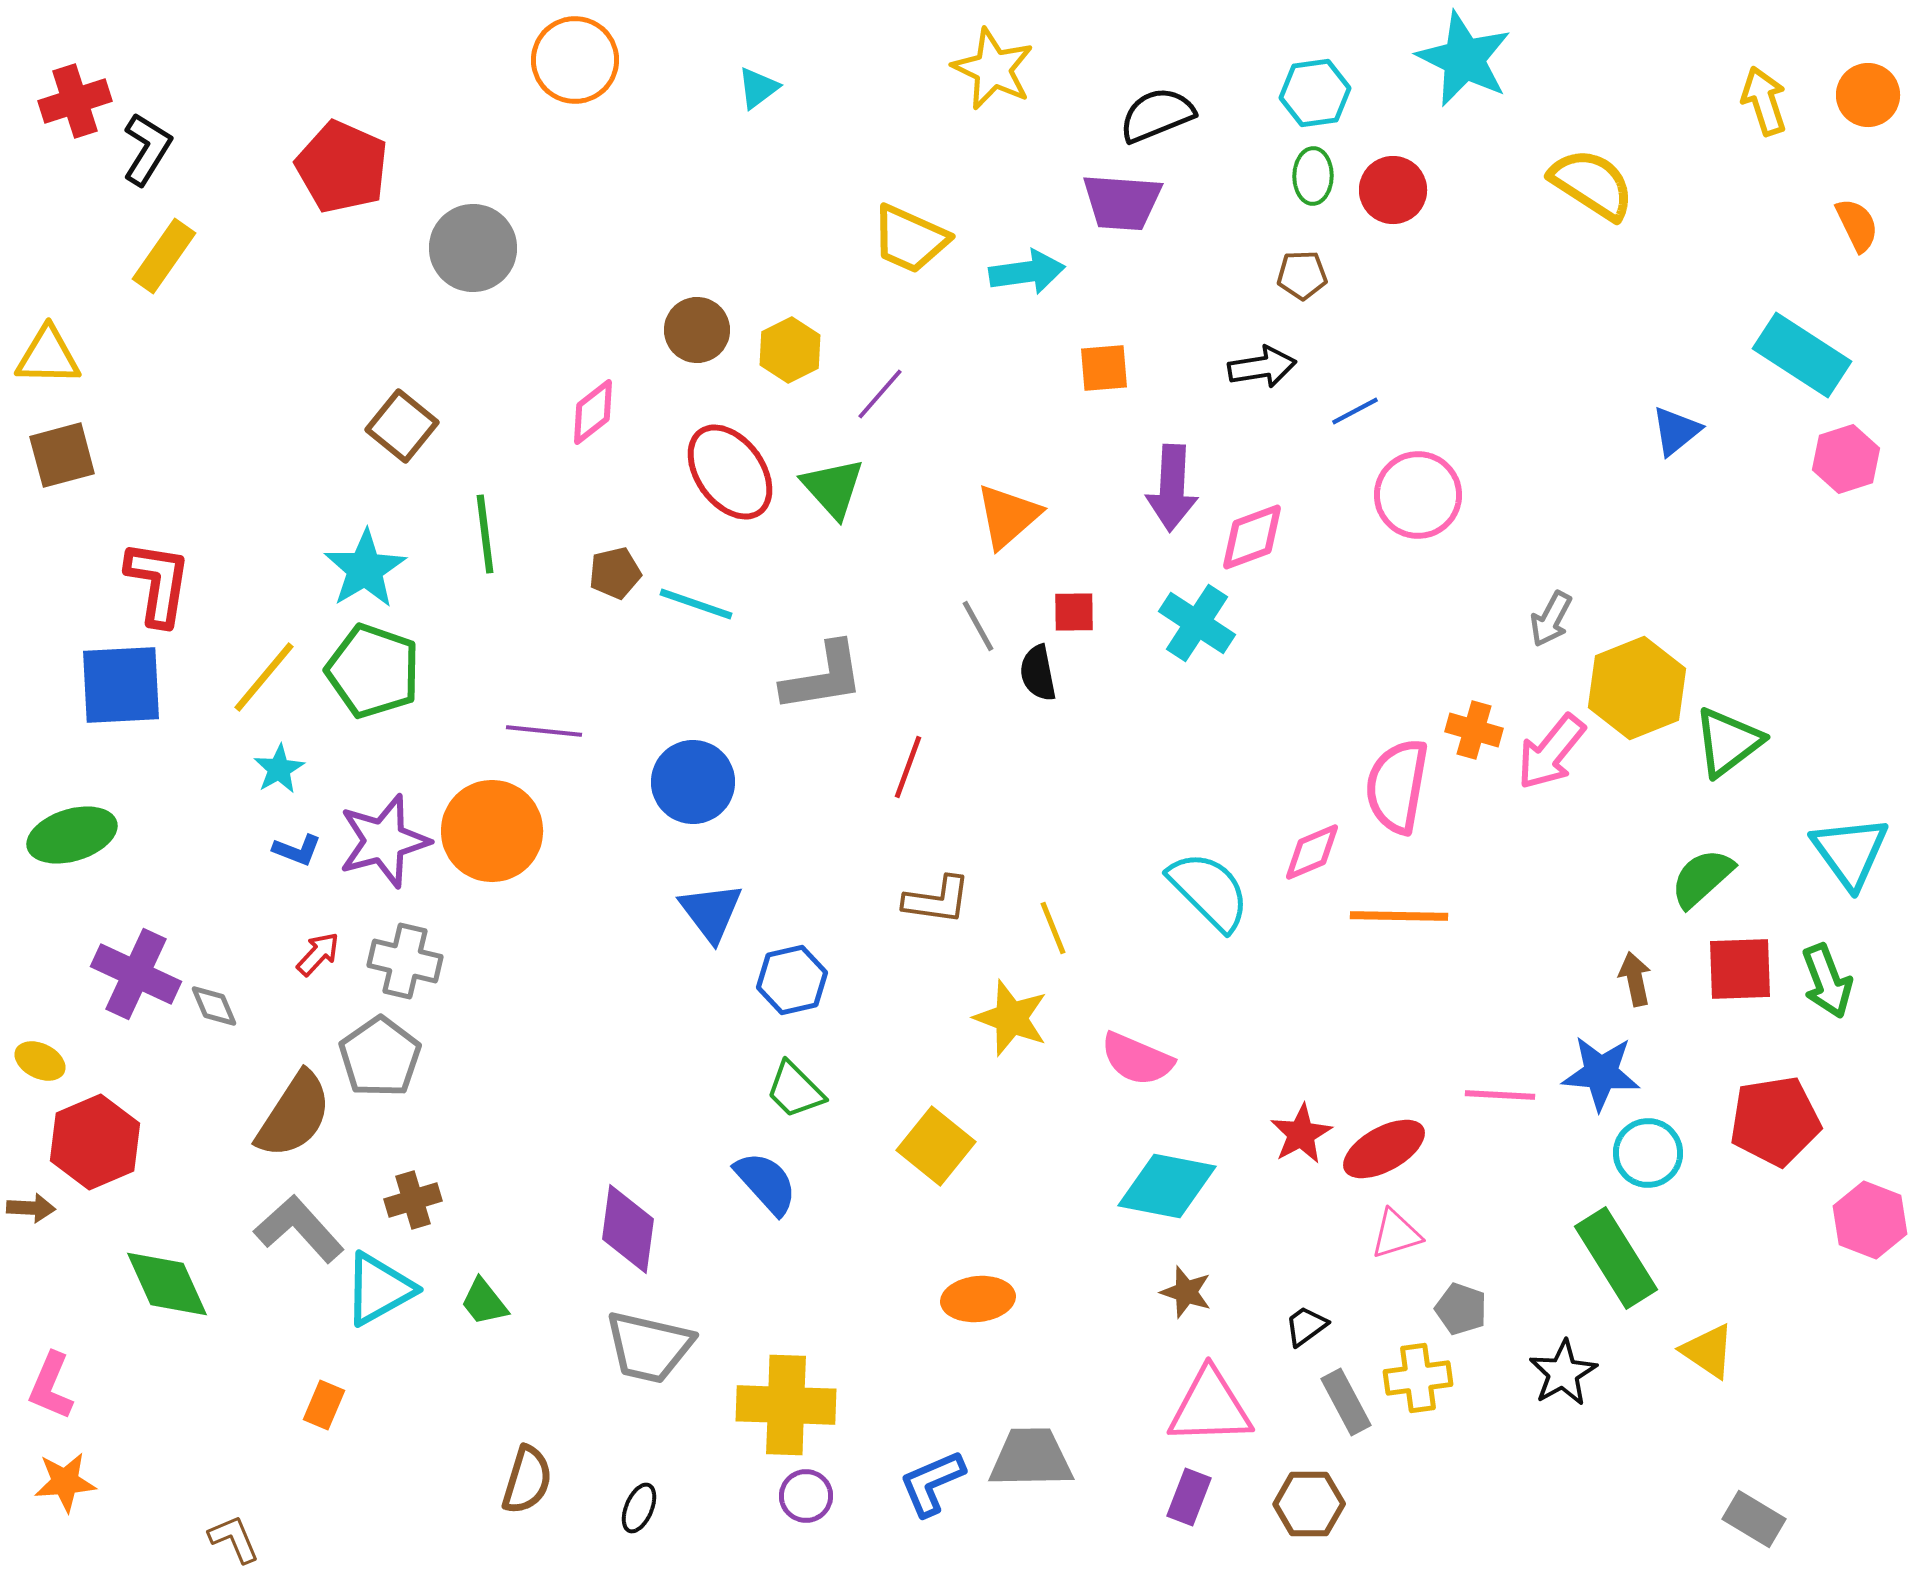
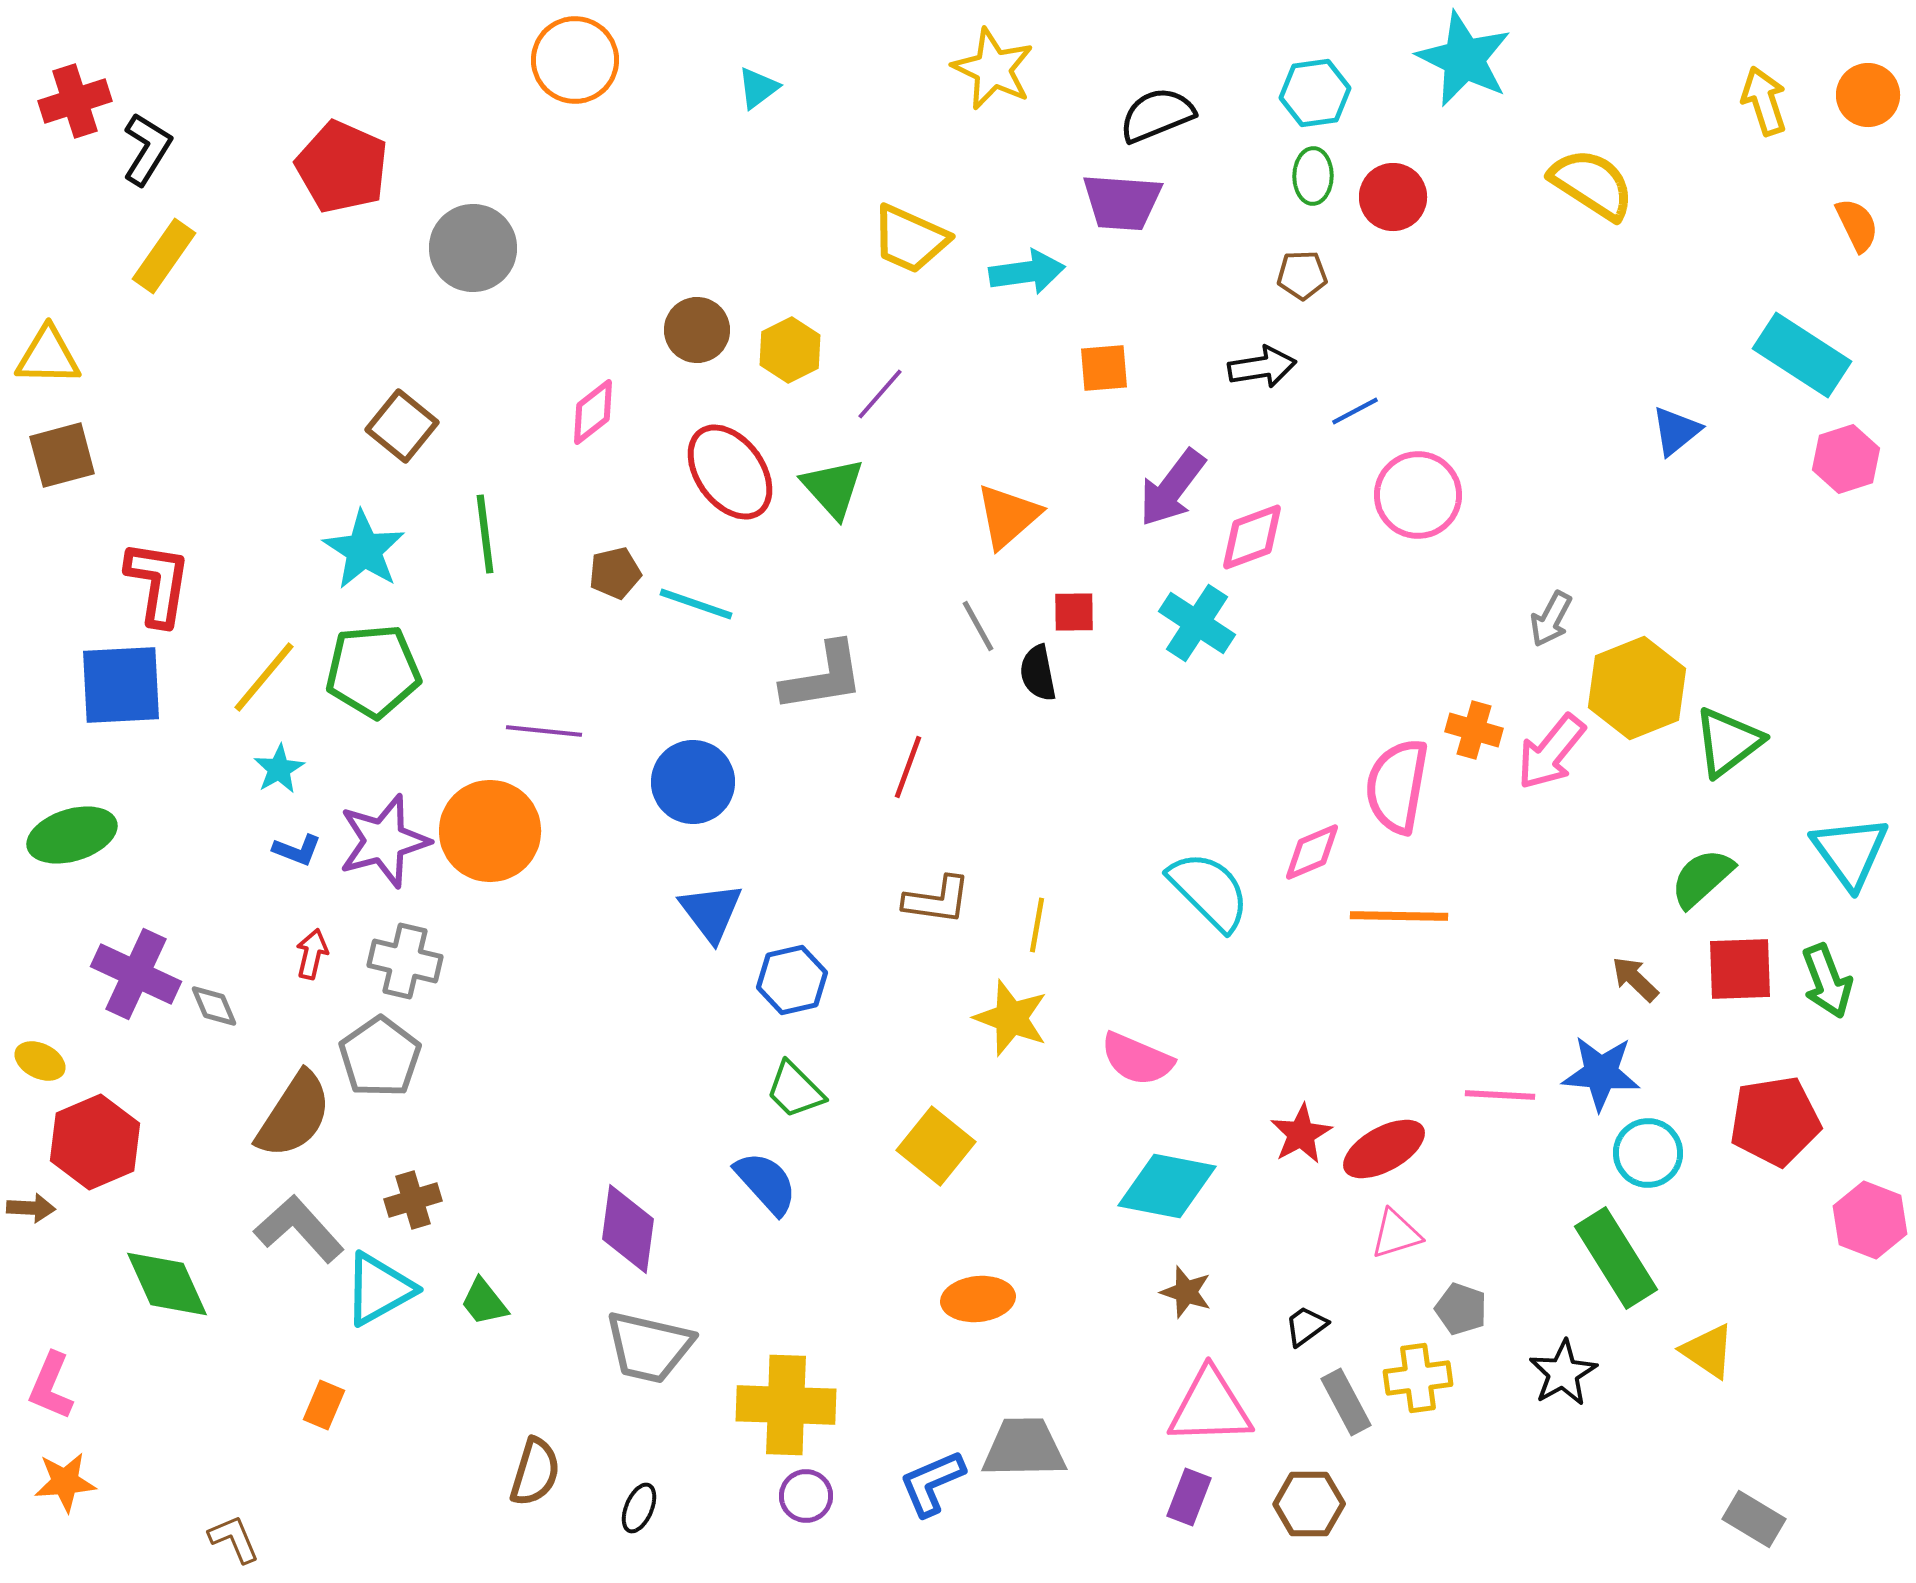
red circle at (1393, 190): moved 7 px down
purple arrow at (1172, 488): rotated 34 degrees clockwise
cyan star at (365, 569): moved 1 px left, 19 px up; rotated 8 degrees counterclockwise
green pentagon at (373, 671): rotated 24 degrees counterclockwise
orange circle at (492, 831): moved 2 px left
yellow line at (1053, 928): moved 16 px left, 3 px up; rotated 32 degrees clockwise
red arrow at (318, 954): moved 6 px left; rotated 30 degrees counterclockwise
brown arrow at (1635, 979): rotated 34 degrees counterclockwise
gray trapezoid at (1031, 1458): moved 7 px left, 10 px up
brown semicircle at (527, 1480): moved 8 px right, 8 px up
